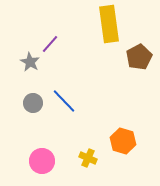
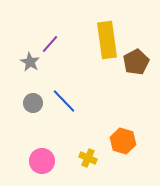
yellow rectangle: moved 2 px left, 16 px down
brown pentagon: moved 3 px left, 5 px down
